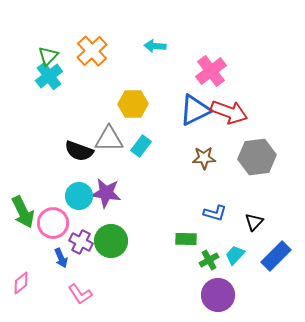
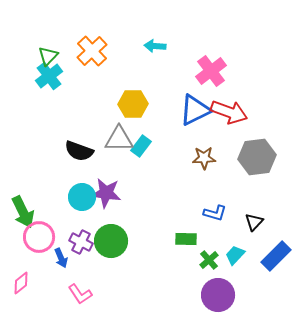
gray triangle: moved 10 px right
cyan circle: moved 3 px right, 1 px down
pink circle: moved 14 px left, 14 px down
green cross: rotated 12 degrees counterclockwise
